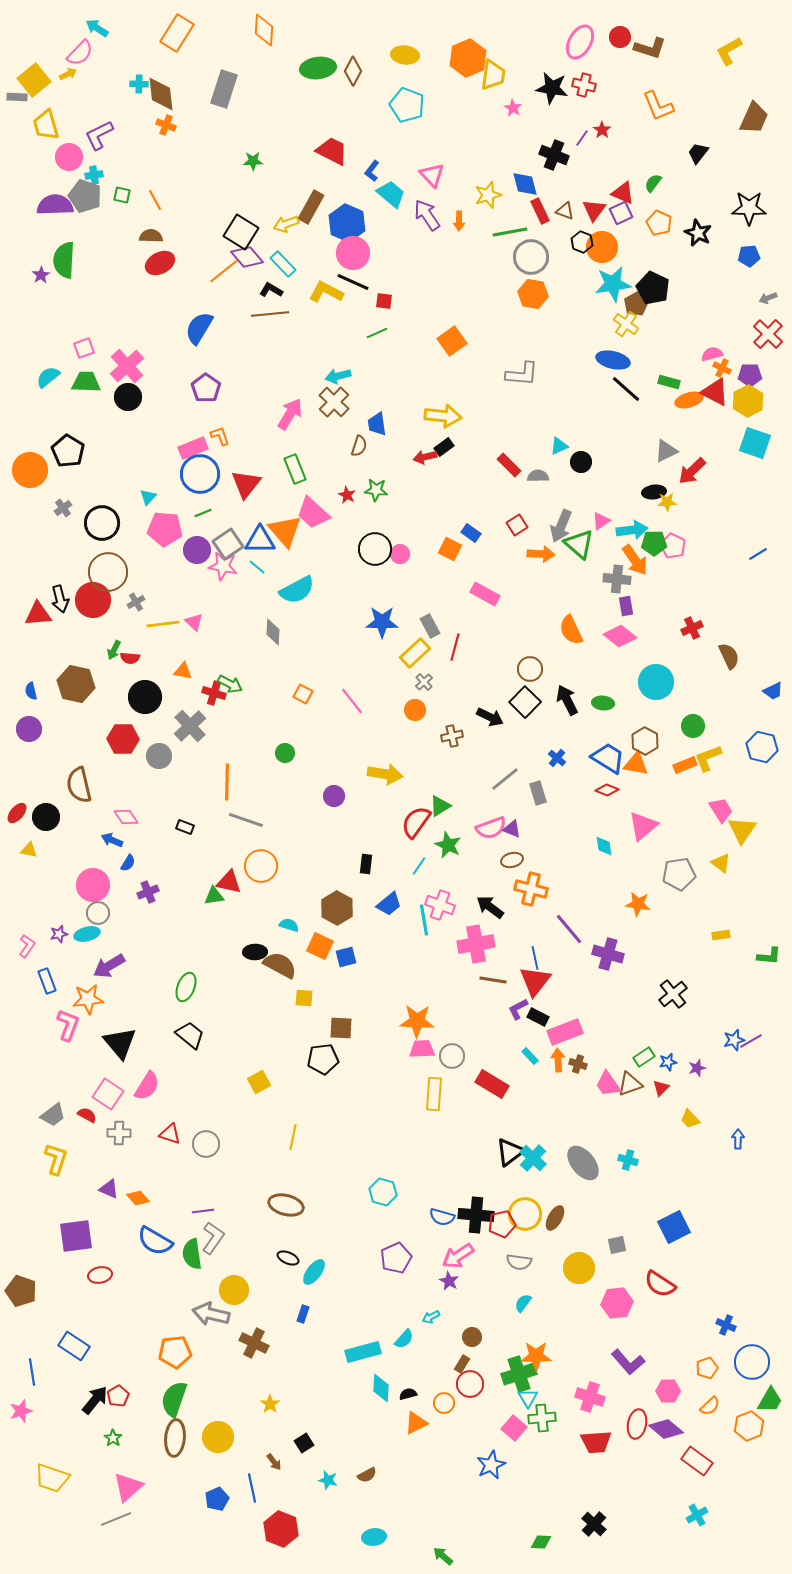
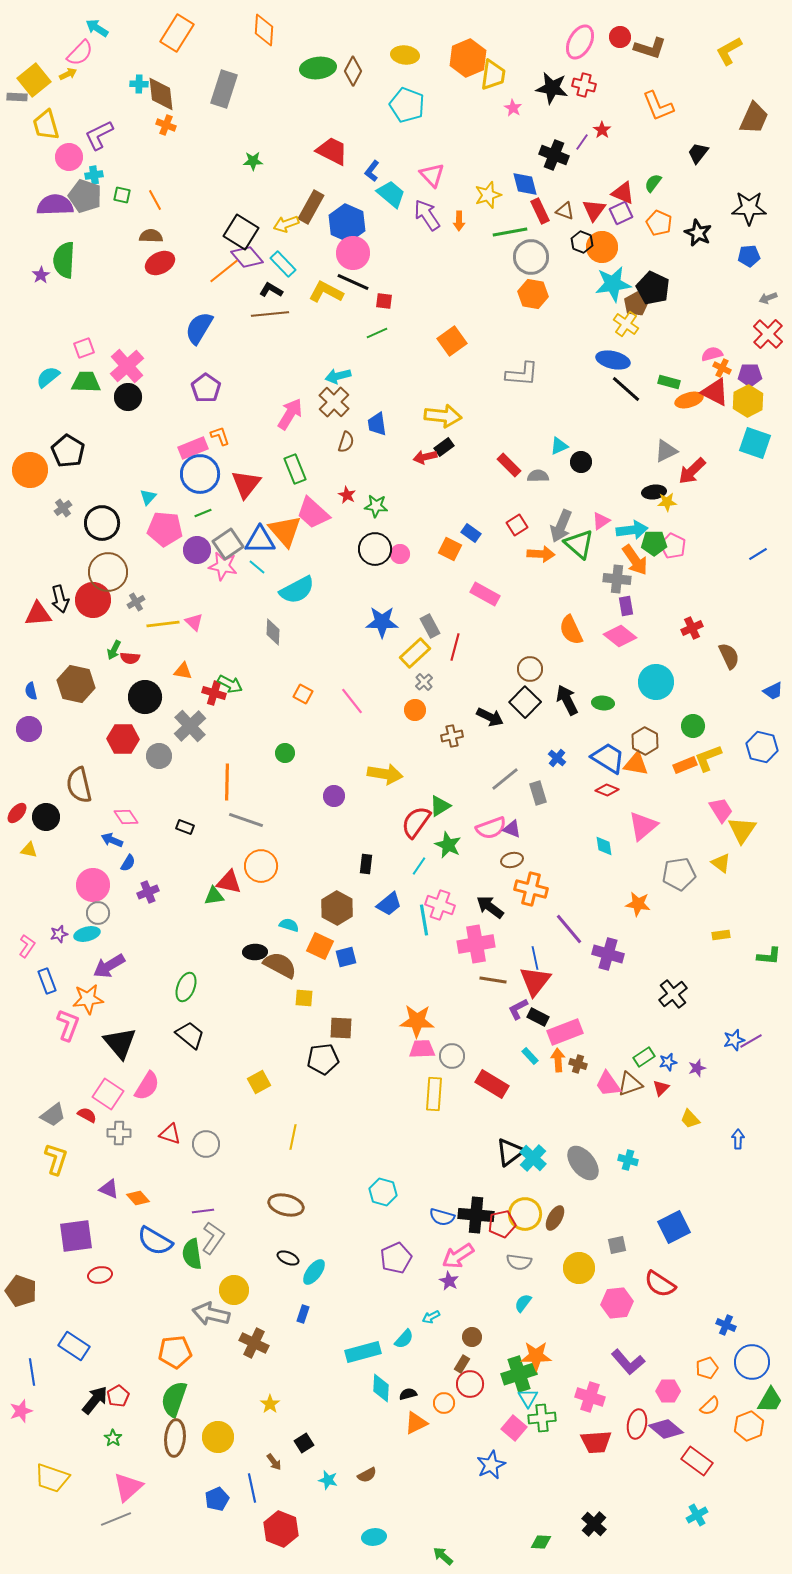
purple line at (582, 138): moved 4 px down
brown semicircle at (359, 446): moved 13 px left, 4 px up
green star at (376, 490): moved 16 px down
